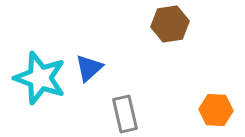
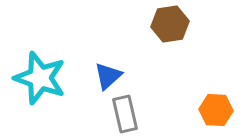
blue triangle: moved 19 px right, 8 px down
